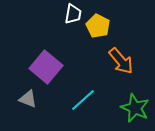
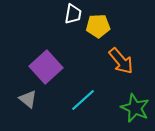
yellow pentagon: rotated 30 degrees counterclockwise
purple square: rotated 8 degrees clockwise
gray triangle: rotated 18 degrees clockwise
